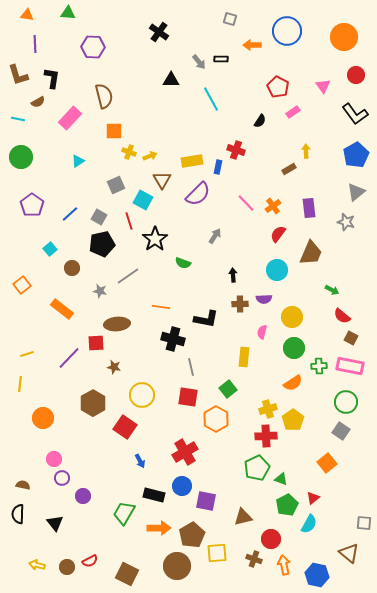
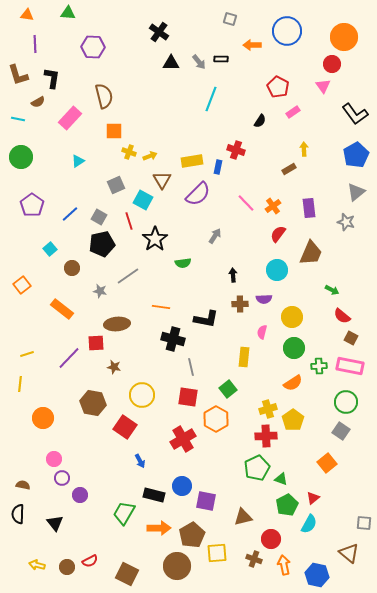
red circle at (356, 75): moved 24 px left, 11 px up
black triangle at (171, 80): moved 17 px up
cyan line at (211, 99): rotated 50 degrees clockwise
yellow arrow at (306, 151): moved 2 px left, 2 px up
green semicircle at (183, 263): rotated 28 degrees counterclockwise
brown hexagon at (93, 403): rotated 20 degrees counterclockwise
red cross at (185, 452): moved 2 px left, 13 px up
purple circle at (83, 496): moved 3 px left, 1 px up
